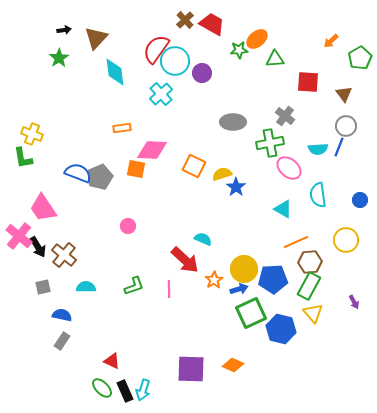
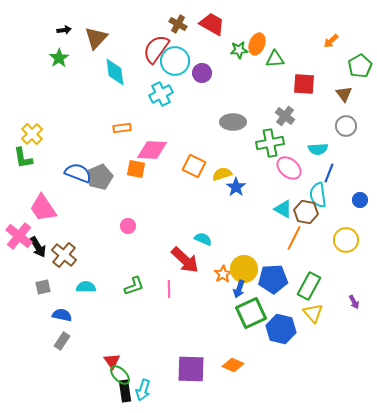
brown cross at (185, 20): moved 7 px left, 4 px down; rotated 18 degrees counterclockwise
orange ellipse at (257, 39): moved 5 px down; rotated 30 degrees counterclockwise
green pentagon at (360, 58): moved 8 px down
red square at (308, 82): moved 4 px left, 2 px down
cyan cross at (161, 94): rotated 15 degrees clockwise
yellow cross at (32, 134): rotated 25 degrees clockwise
blue line at (339, 147): moved 10 px left, 26 px down
orange line at (296, 242): moved 2 px left, 4 px up; rotated 40 degrees counterclockwise
brown hexagon at (310, 262): moved 4 px left, 50 px up; rotated 15 degrees clockwise
orange star at (214, 280): moved 9 px right, 6 px up
blue arrow at (239, 289): rotated 126 degrees clockwise
red triangle at (112, 361): rotated 30 degrees clockwise
green ellipse at (102, 388): moved 18 px right, 13 px up
black rectangle at (125, 391): rotated 15 degrees clockwise
